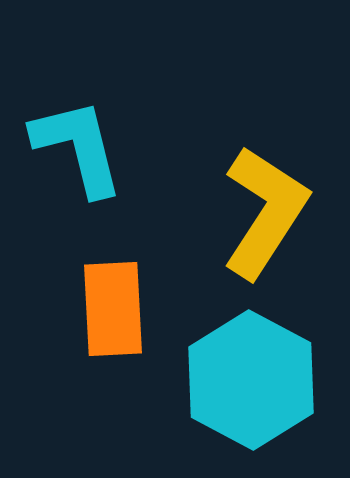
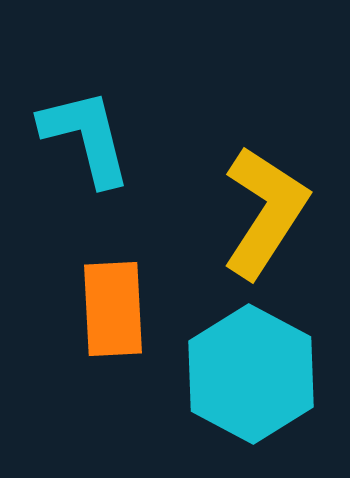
cyan L-shape: moved 8 px right, 10 px up
cyan hexagon: moved 6 px up
